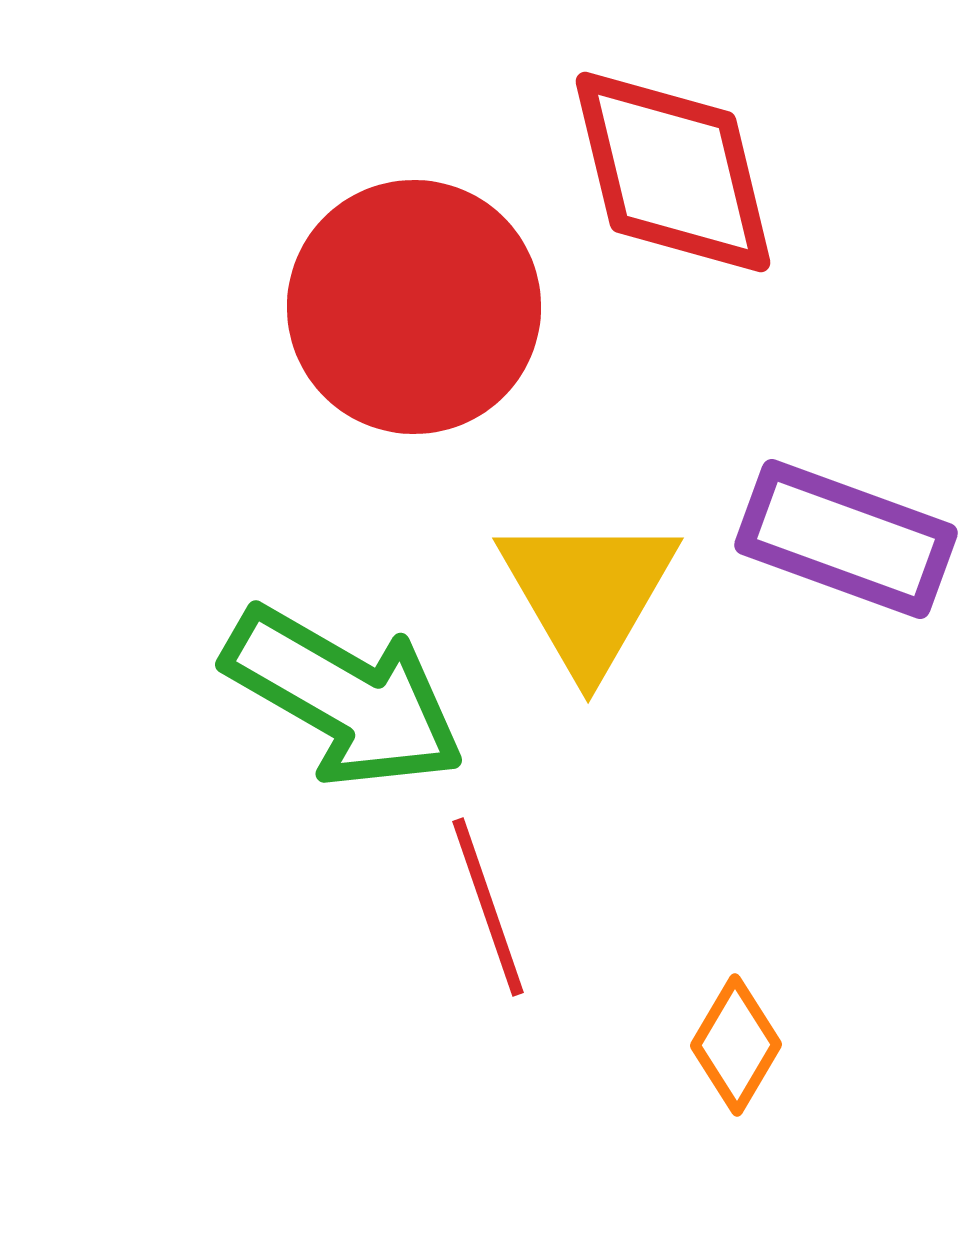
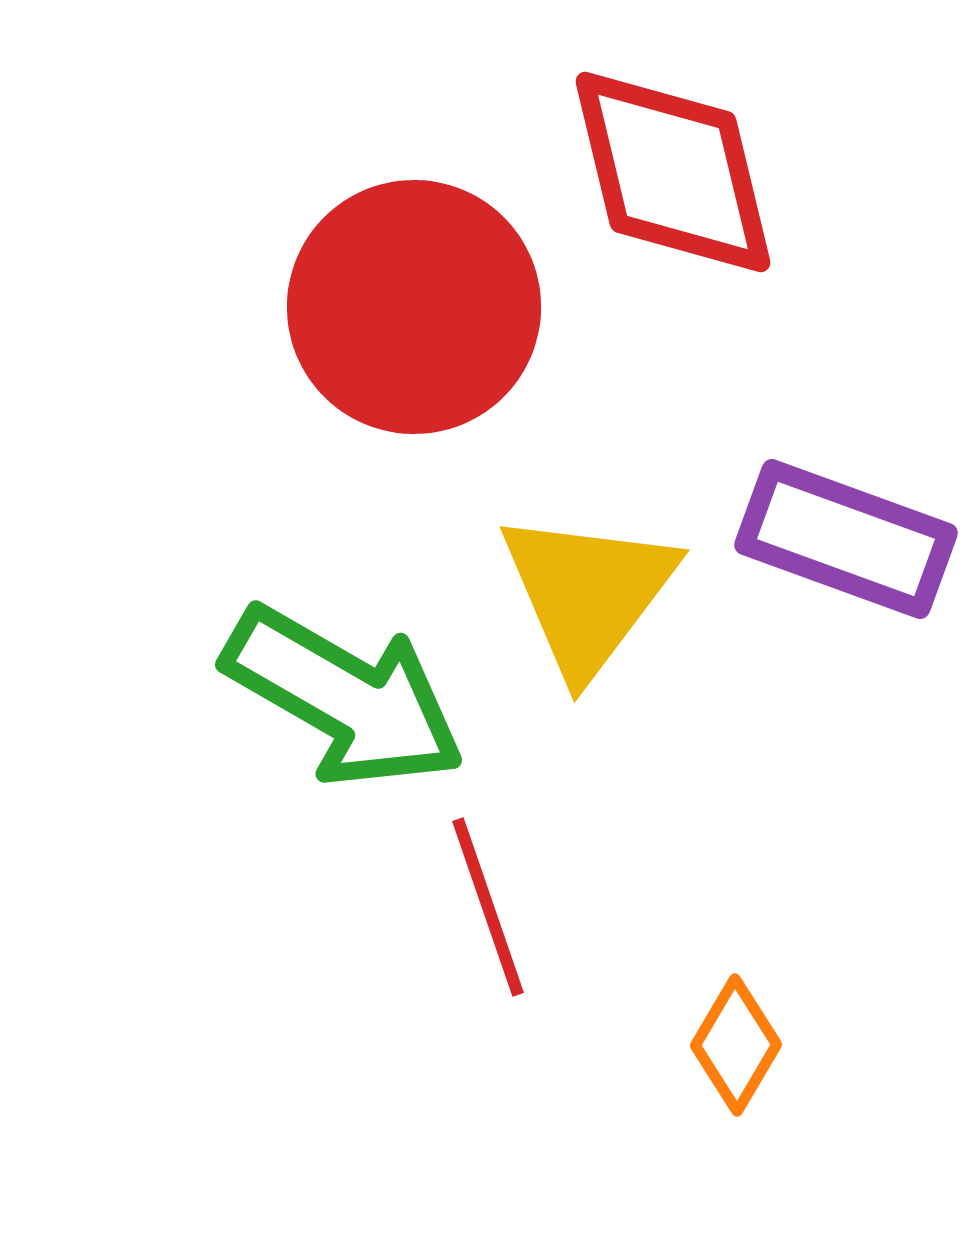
yellow triangle: rotated 7 degrees clockwise
